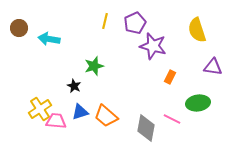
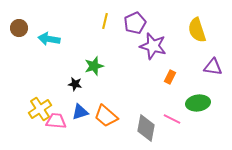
black star: moved 1 px right, 2 px up; rotated 16 degrees counterclockwise
